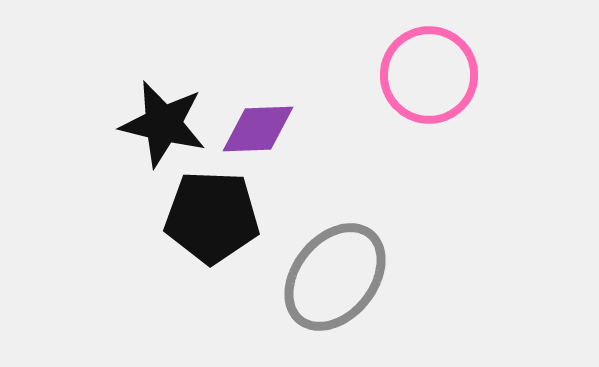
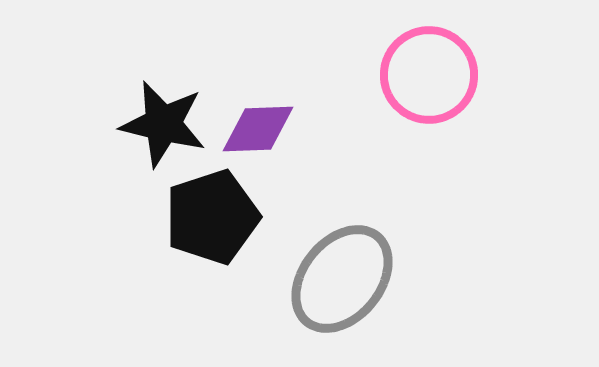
black pentagon: rotated 20 degrees counterclockwise
gray ellipse: moved 7 px right, 2 px down
